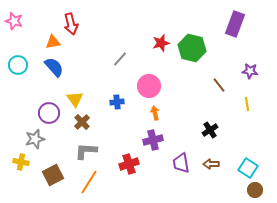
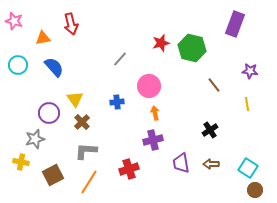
orange triangle: moved 10 px left, 4 px up
brown line: moved 5 px left
red cross: moved 5 px down
